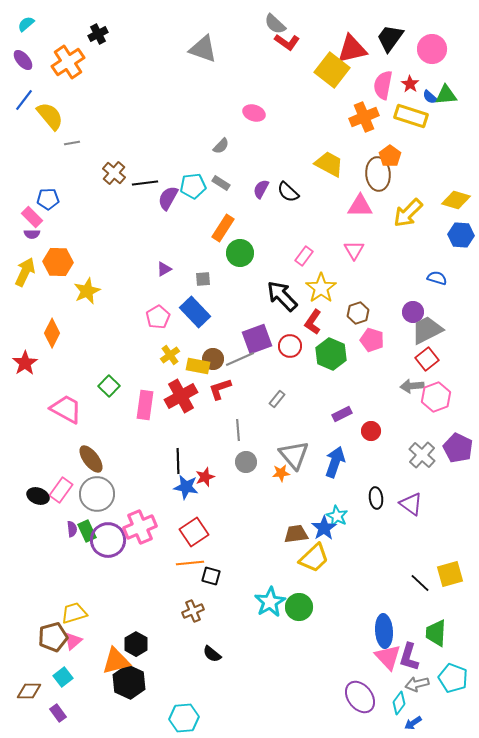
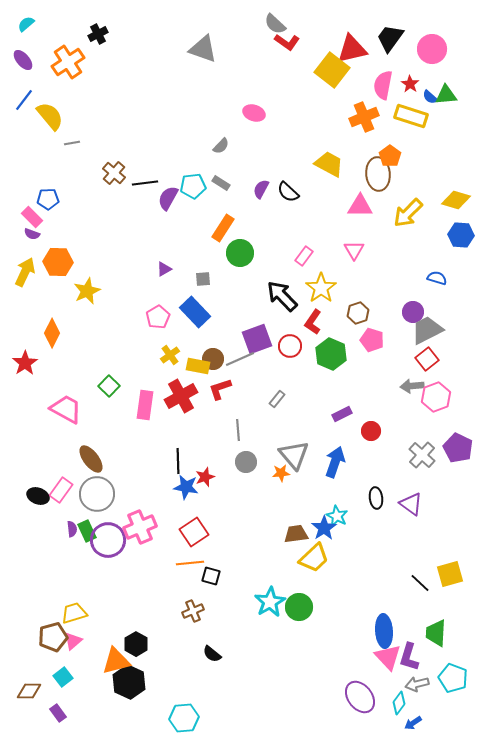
purple semicircle at (32, 234): rotated 21 degrees clockwise
